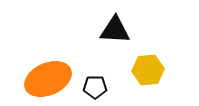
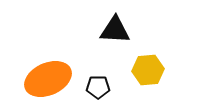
black pentagon: moved 3 px right
